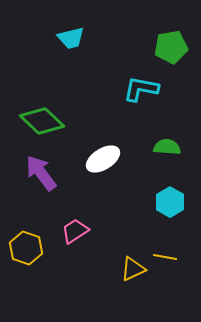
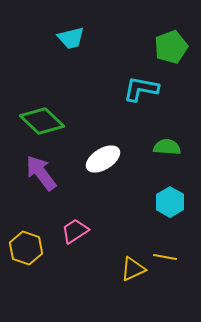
green pentagon: rotated 12 degrees counterclockwise
